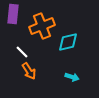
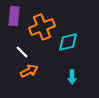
purple rectangle: moved 1 px right, 2 px down
orange cross: moved 1 px down
orange arrow: rotated 84 degrees counterclockwise
cyan arrow: rotated 72 degrees clockwise
